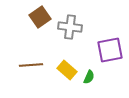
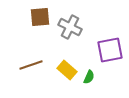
brown square: rotated 30 degrees clockwise
gray cross: rotated 20 degrees clockwise
brown line: rotated 15 degrees counterclockwise
